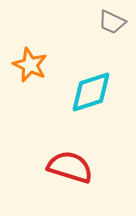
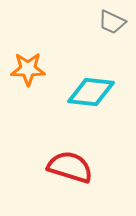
orange star: moved 2 px left, 4 px down; rotated 24 degrees counterclockwise
cyan diamond: rotated 24 degrees clockwise
